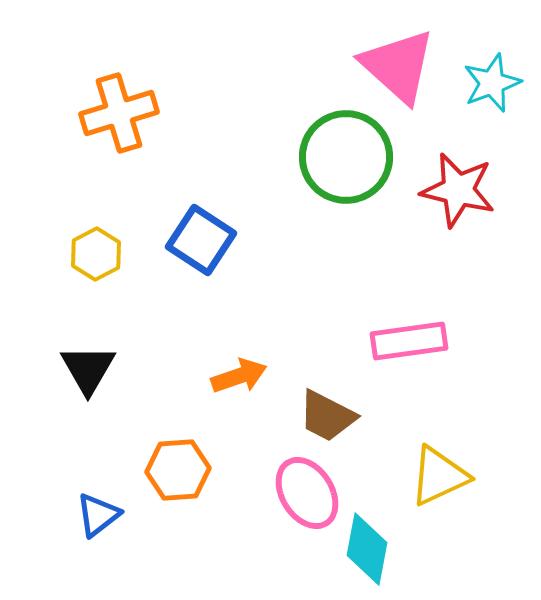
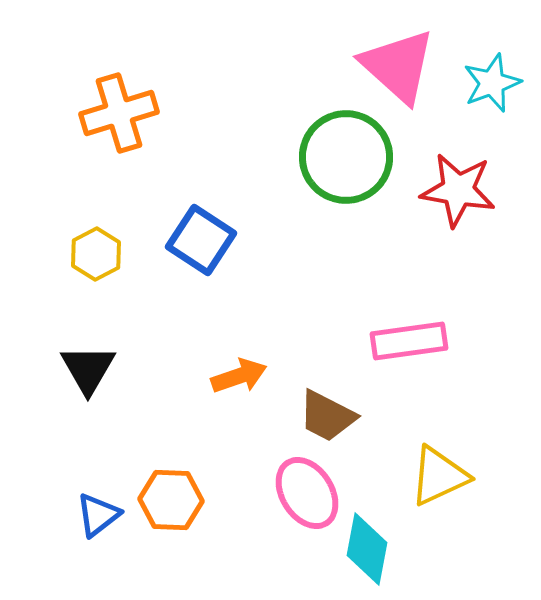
red star: rotated 4 degrees counterclockwise
orange hexagon: moved 7 px left, 30 px down; rotated 6 degrees clockwise
